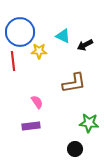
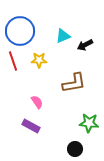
blue circle: moved 1 px up
cyan triangle: rotated 49 degrees counterclockwise
yellow star: moved 9 px down
red line: rotated 12 degrees counterclockwise
purple rectangle: rotated 36 degrees clockwise
